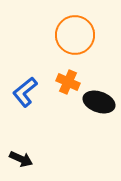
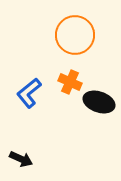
orange cross: moved 2 px right
blue L-shape: moved 4 px right, 1 px down
